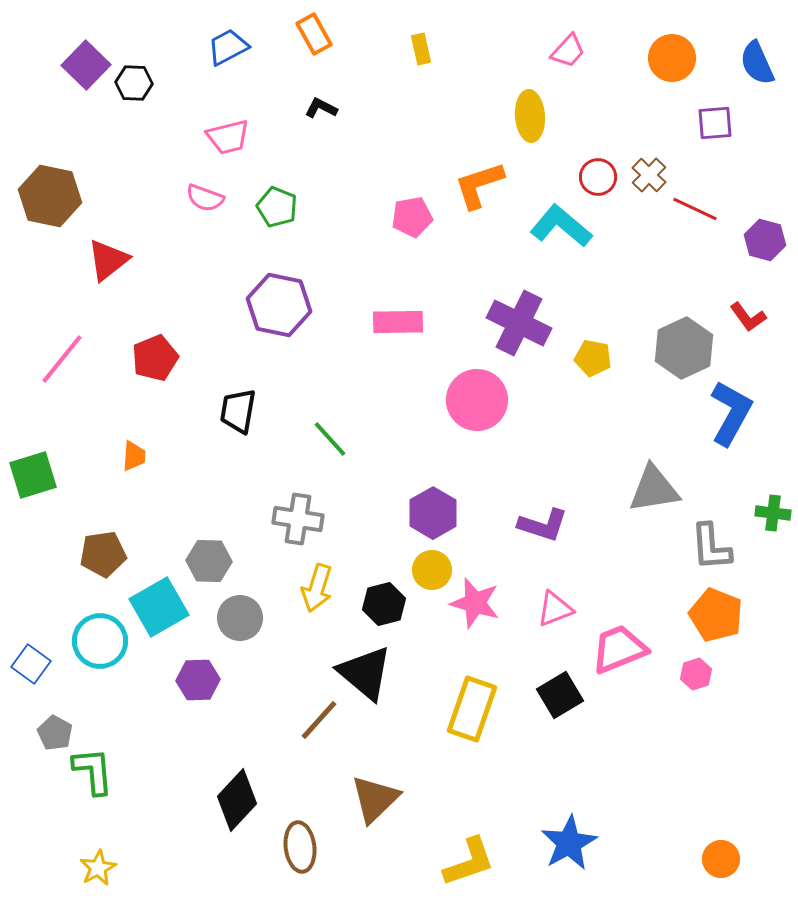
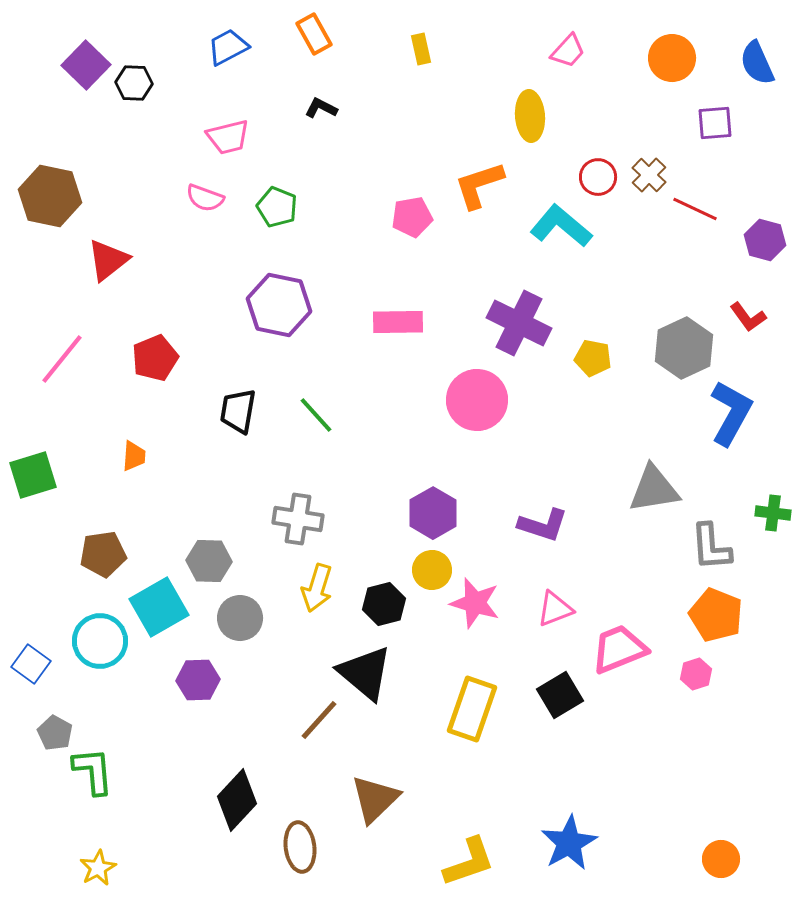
green line at (330, 439): moved 14 px left, 24 px up
